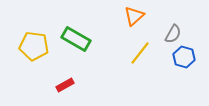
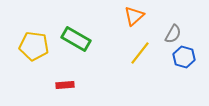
red rectangle: rotated 24 degrees clockwise
